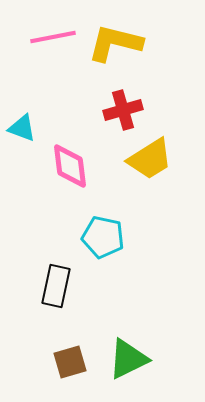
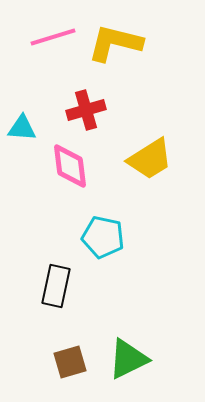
pink line: rotated 6 degrees counterclockwise
red cross: moved 37 px left
cyan triangle: rotated 16 degrees counterclockwise
